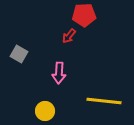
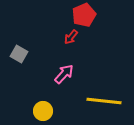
red pentagon: rotated 20 degrees counterclockwise
red arrow: moved 2 px right, 1 px down
pink arrow: moved 5 px right, 1 px down; rotated 140 degrees counterclockwise
yellow circle: moved 2 px left
